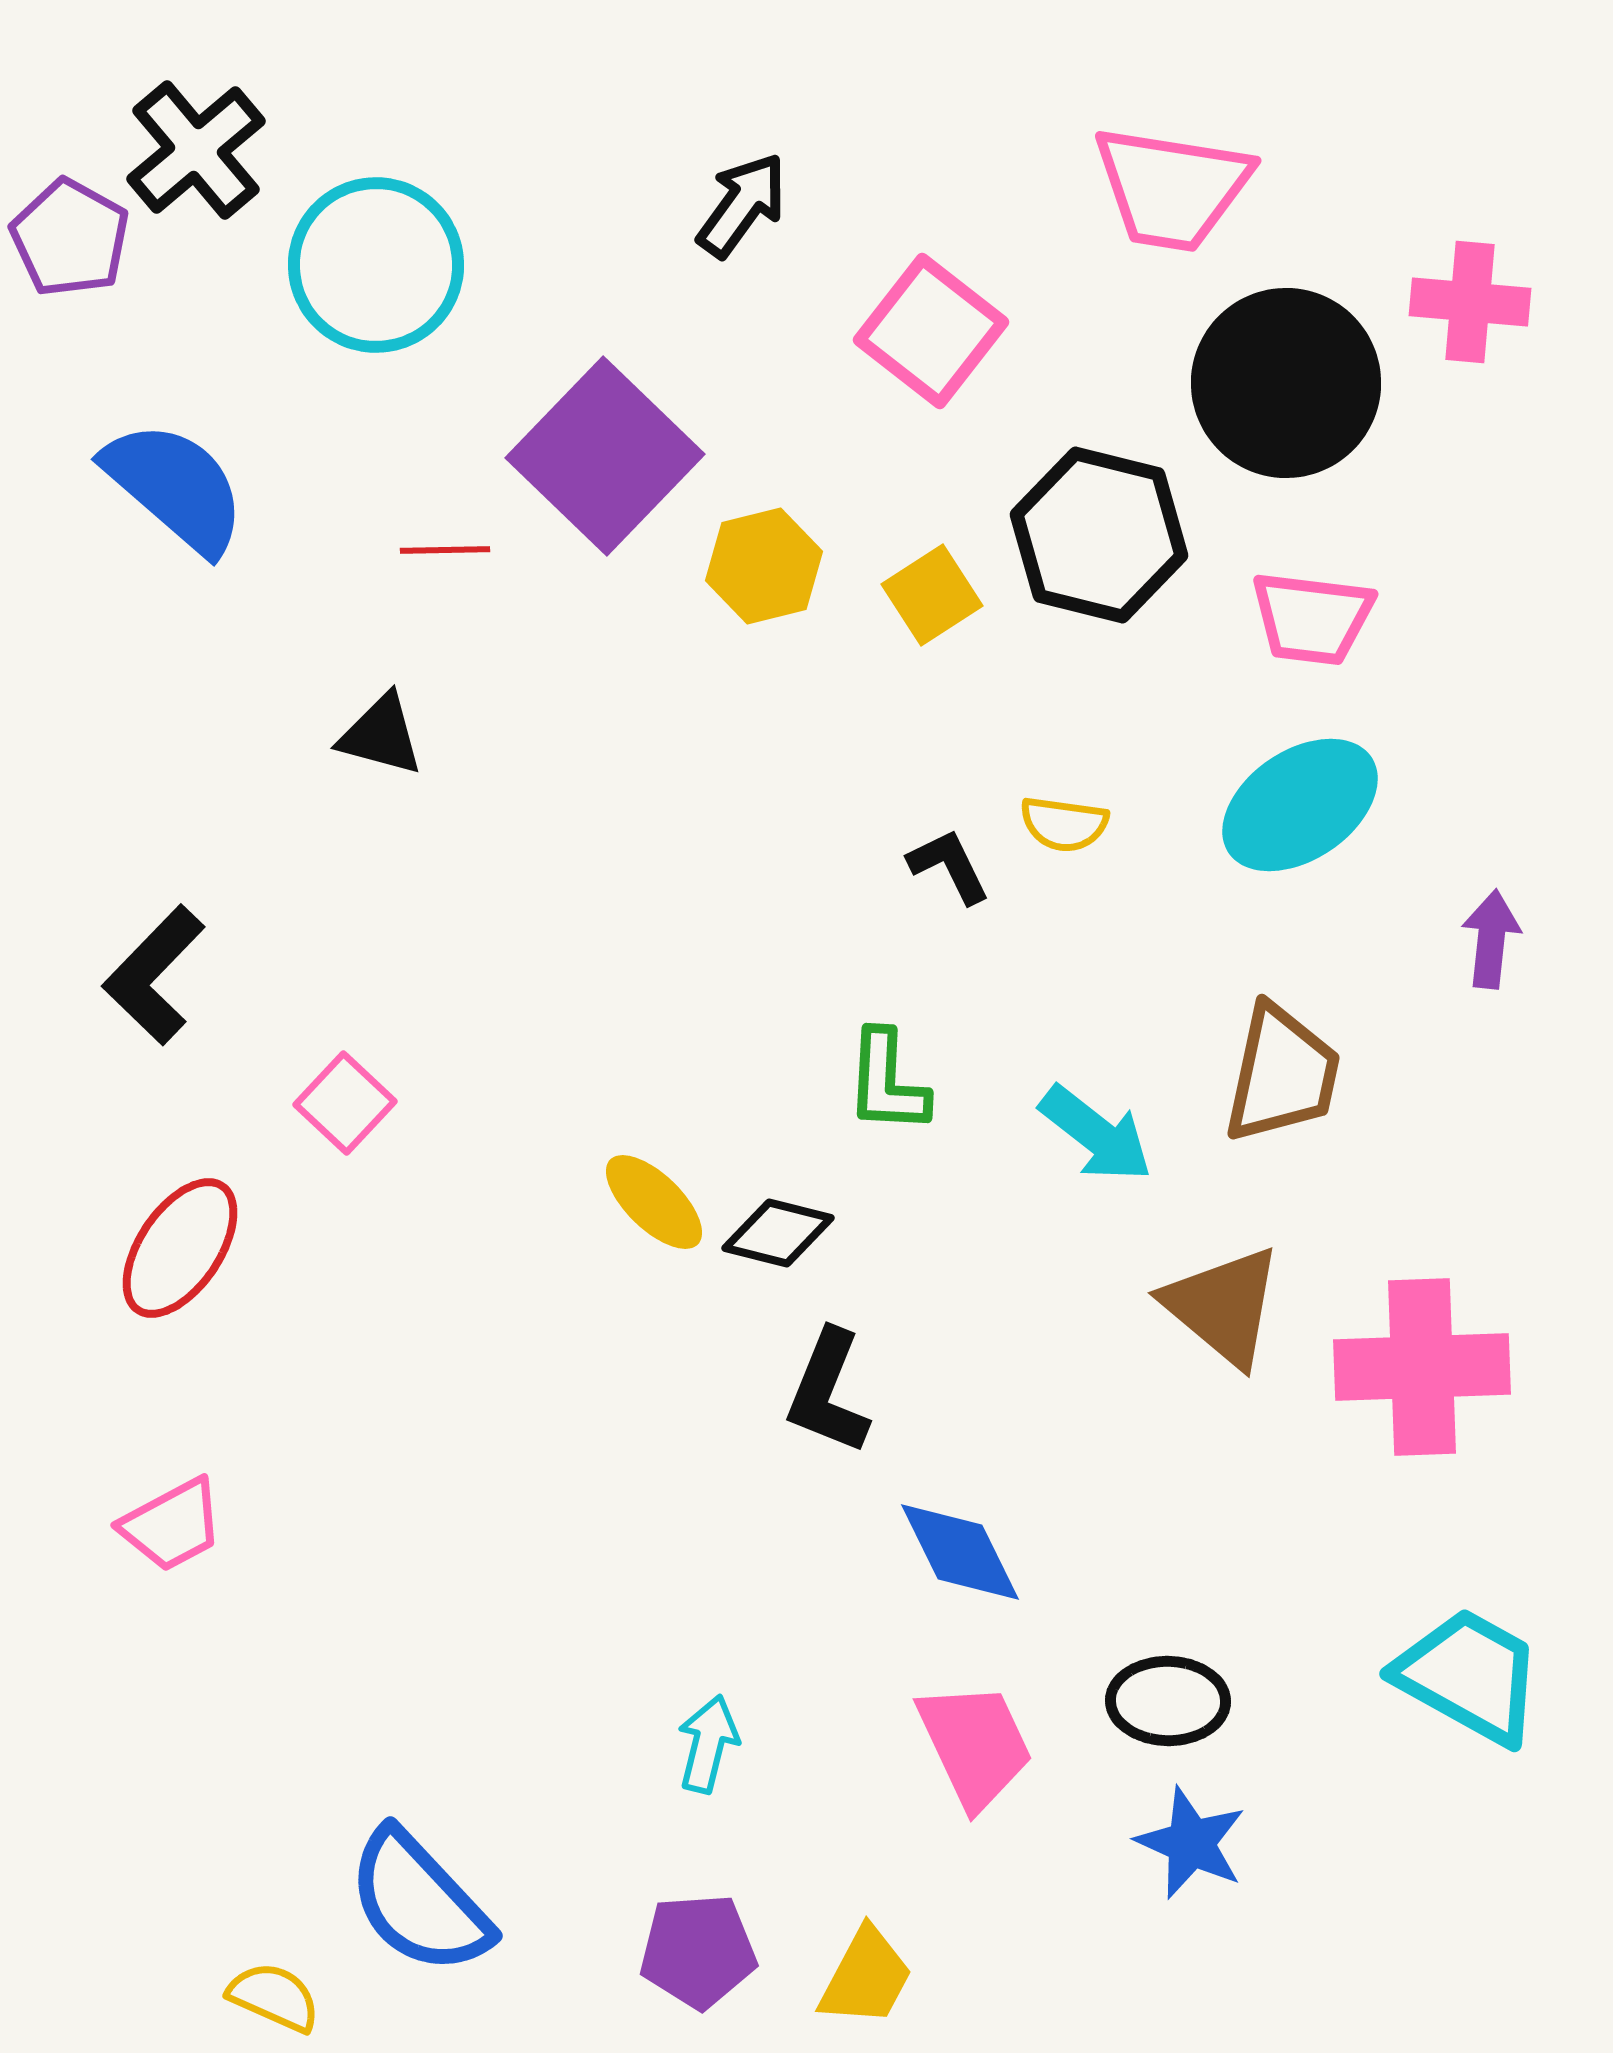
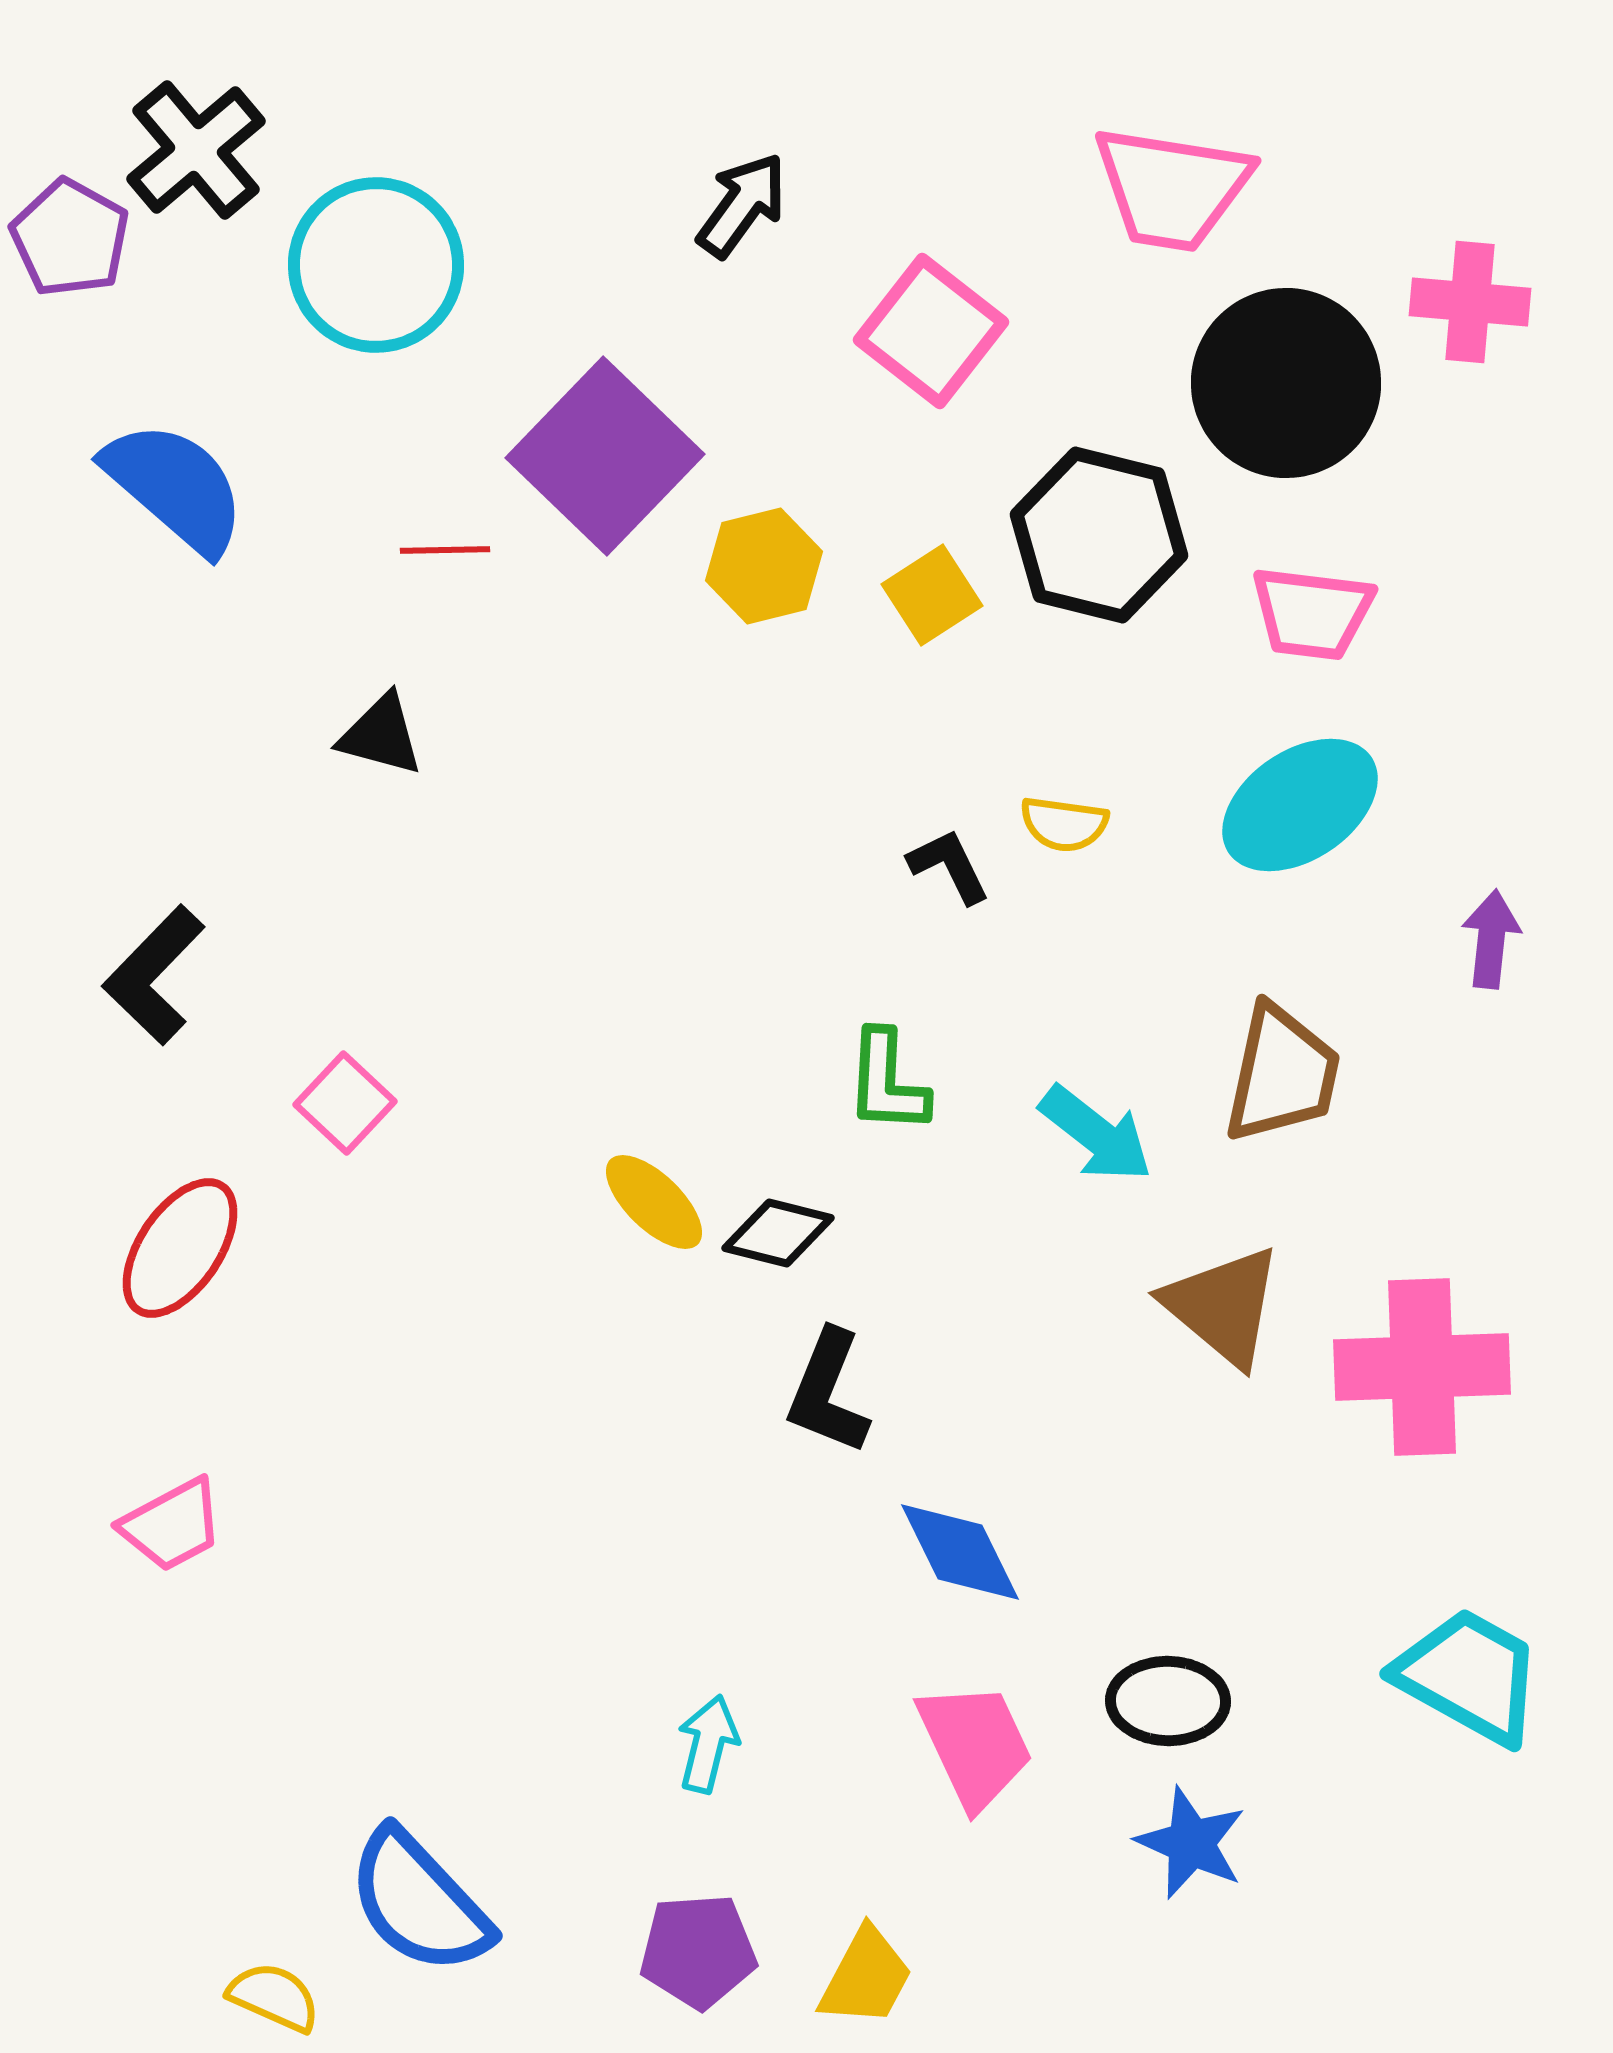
pink trapezoid at (1312, 618): moved 5 px up
